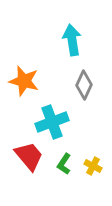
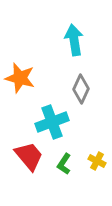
cyan arrow: moved 2 px right
orange star: moved 4 px left, 3 px up
gray diamond: moved 3 px left, 4 px down
yellow cross: moved 4 px right, 5 px up
